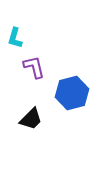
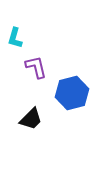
purple L-shape: moved 2 px right
